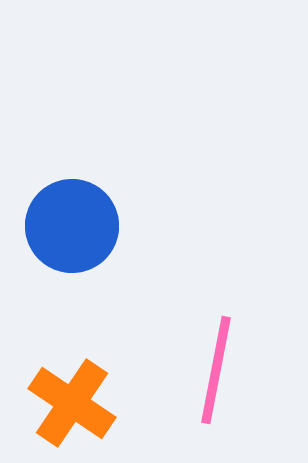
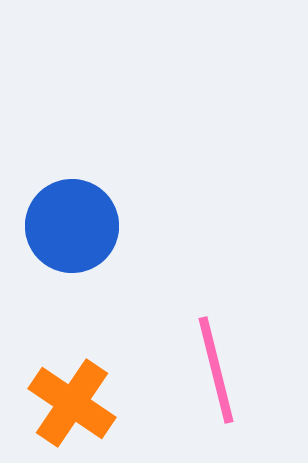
pink line: rotated 25 degrees counterclockwise
